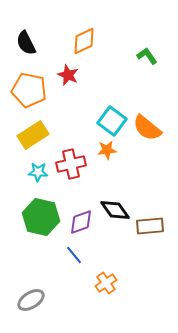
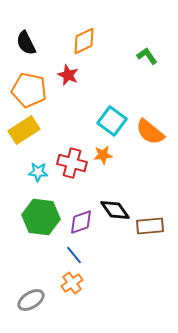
orange semicircle: moved 3 px right, 4 px down
yellow rectangle: moved 9 px left, 5 px up
orange star: moved 4 px left, 5 px down
red cross: moved 1 px right, 1 px up; rotated 28 degrees clockwise
green hexagon: rotated 6 degrees counterclockwise
orange cross: moved 34 px left
